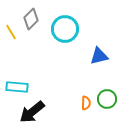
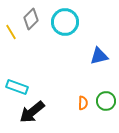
cyan circle: moved 7 px up
cyan rectangle: rotated 15 degrees clockwise
green circle: moved 1 px left, 2 px down
orange semicircle: moved 3 px left
